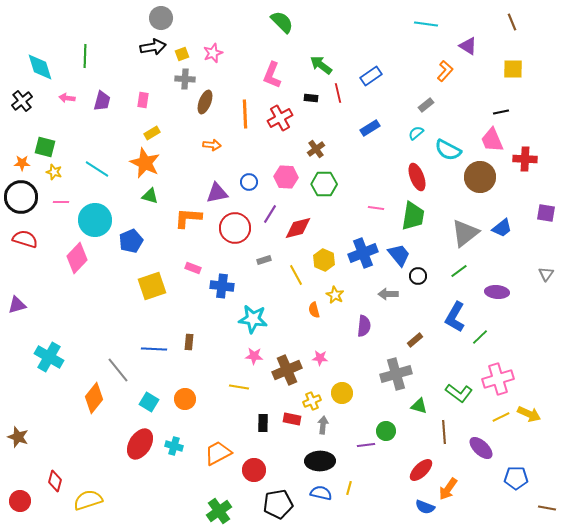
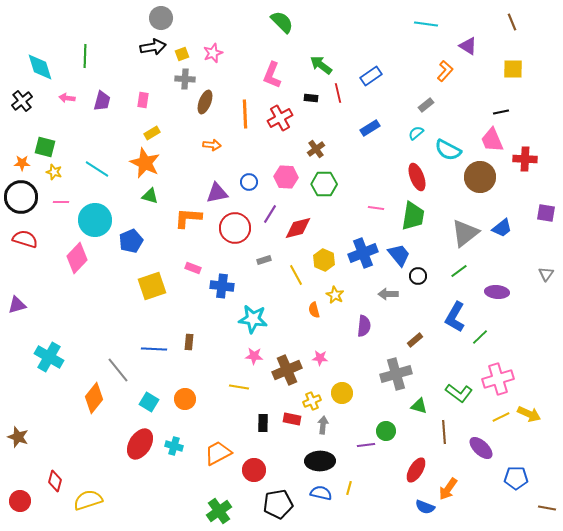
red ellipse at (421, 470): moved 5 px left; rotated 15 degrees counterclockwise
